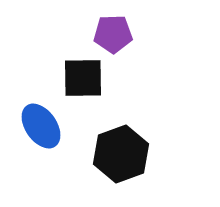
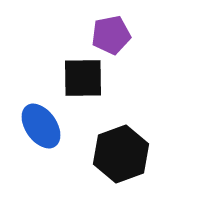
purple pentagon: moved 2 px left, 1 px down; rotated 9 degrees counterclockwise
